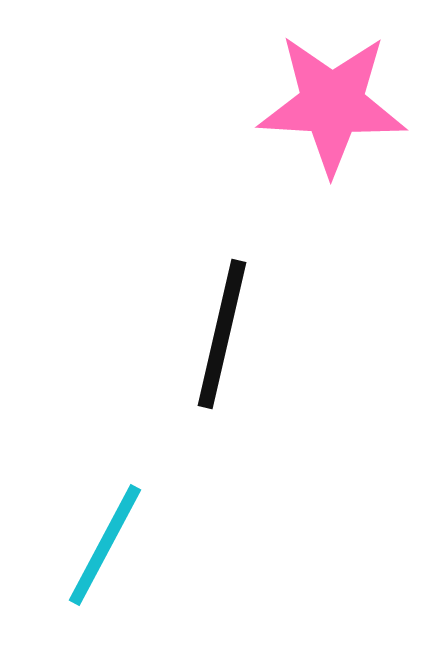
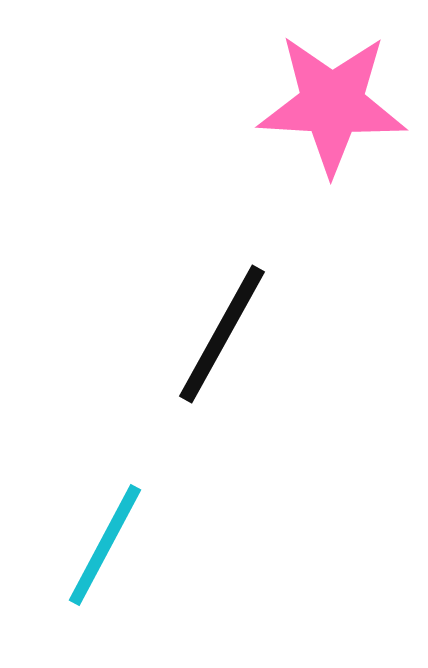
black line: rotated 16 degrees clockwise
